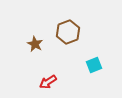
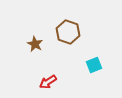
brown hexagon: rotated 20 degrees counterclockwise
